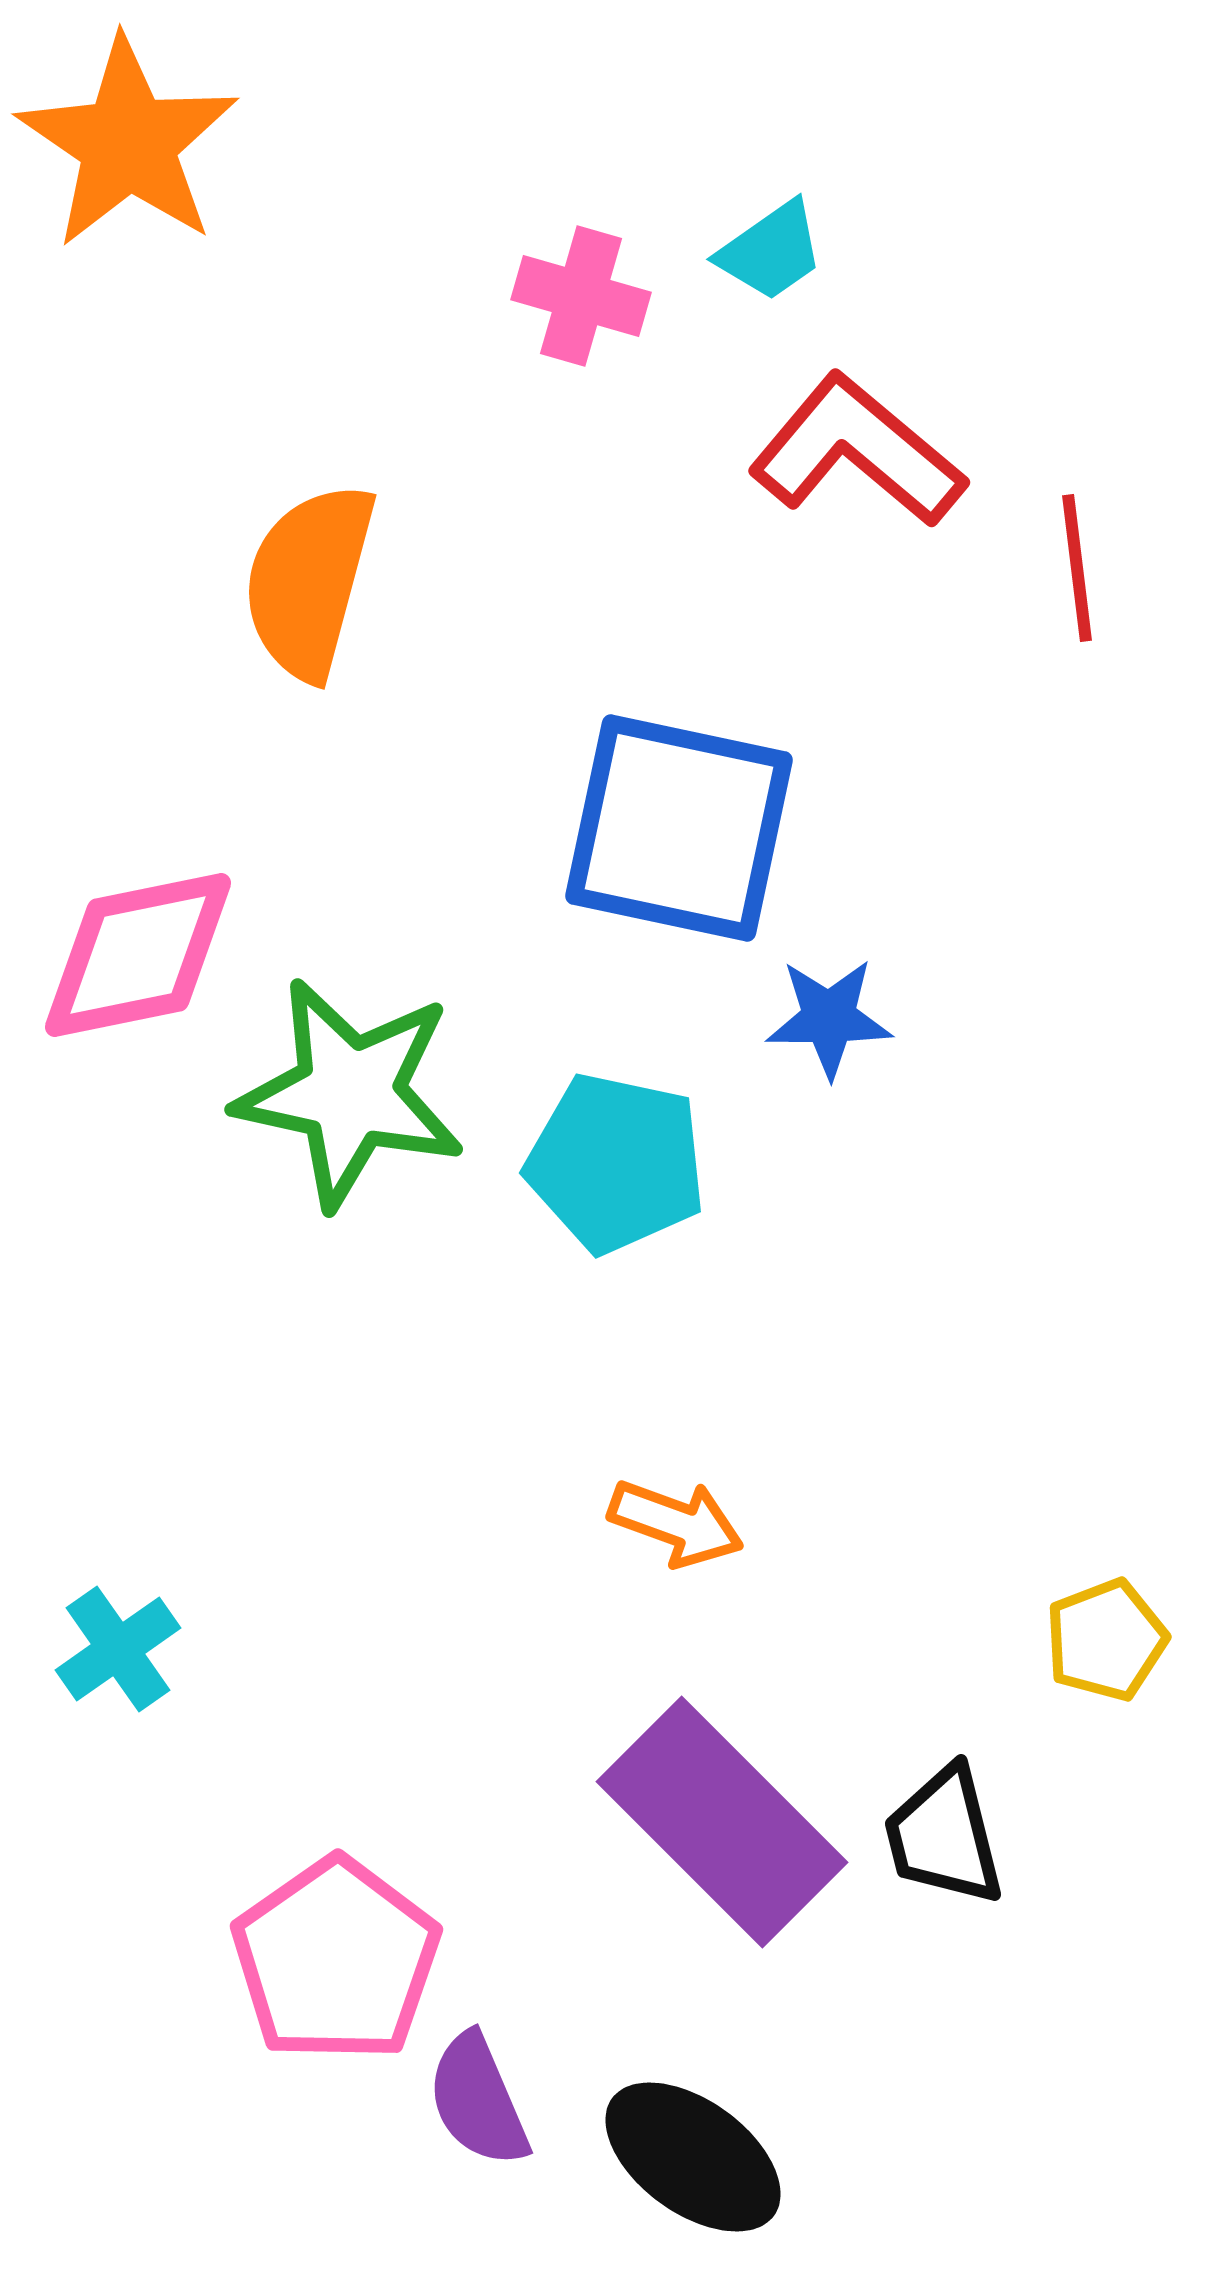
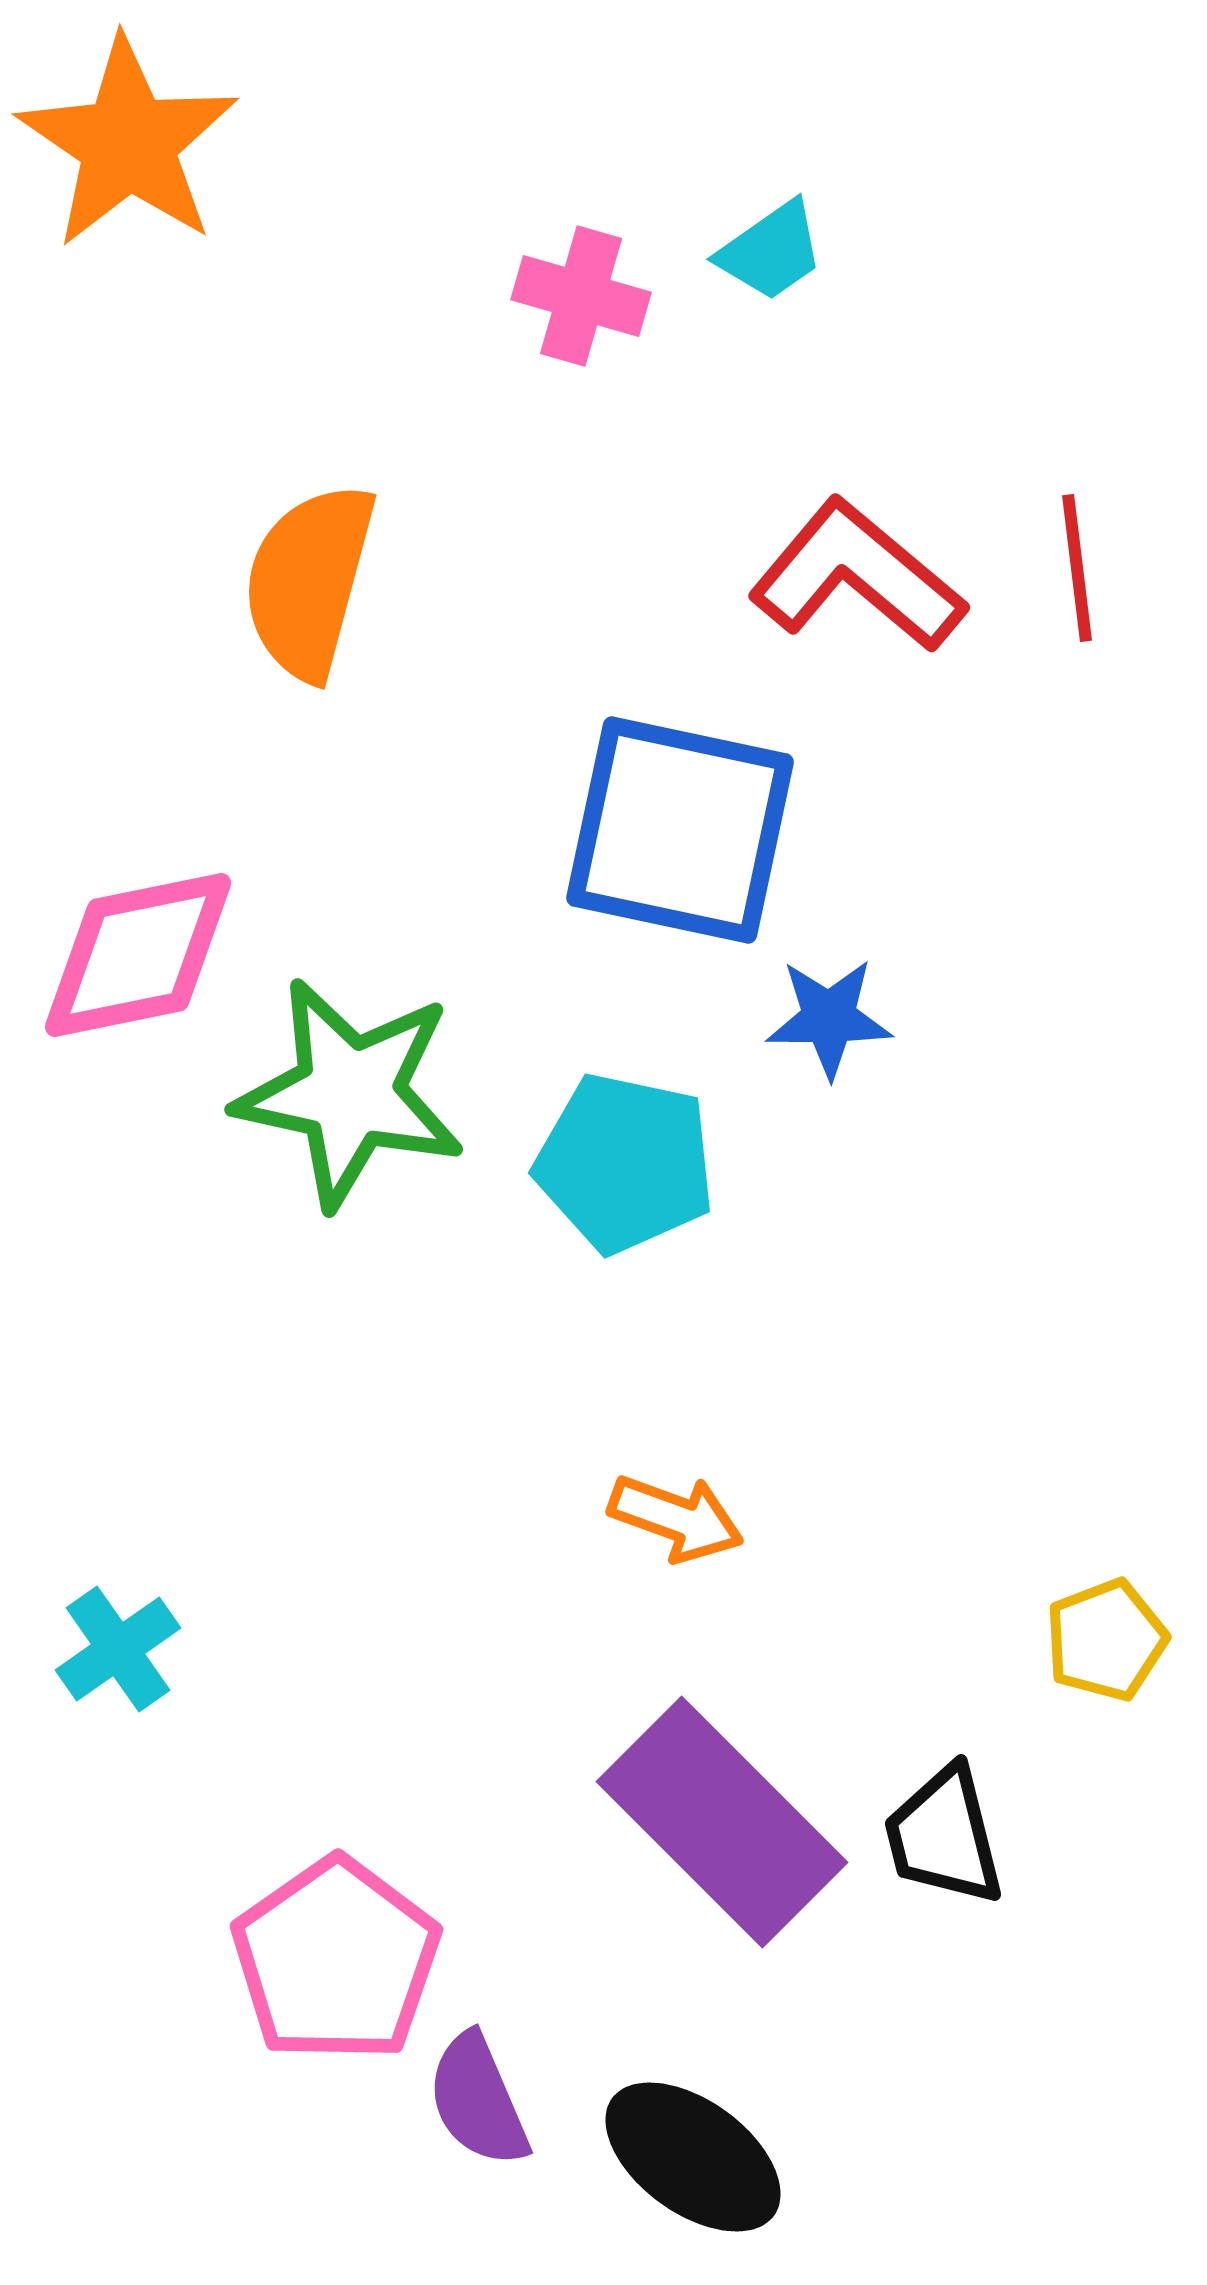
red L-shape: moved 125 px down
blue square: moved 1 px right, 2 px down
cyan pentagon: moved 9 px right
orange arrow: moved 5 px up
